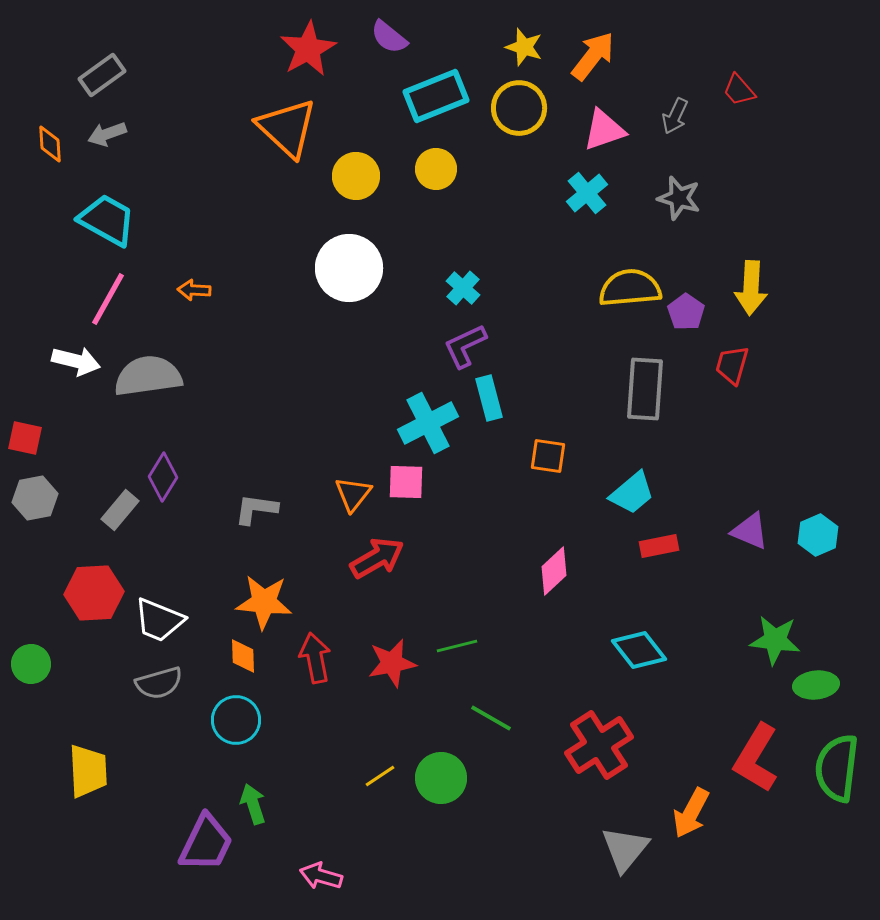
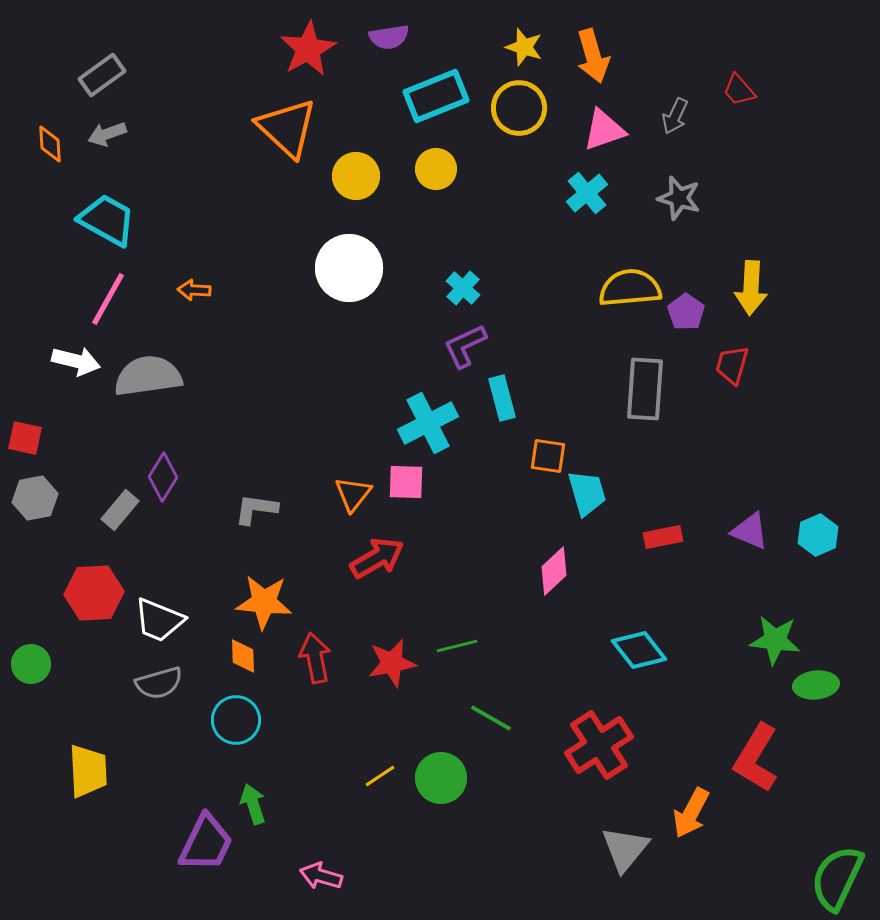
purple semicircle at (389, 37): rotated 48 degrees counterclockwise
orange arrow at (593, 56): rotated 126 degrees clockwise
cyan rectangle at (489, 398): moved 13 px right
cyan trapezoid at (632, 493): moved 45 px left; rotated 66 degrees counterclockwise
red rectangle at (659, 546): moved 4 px right, 9 px up
green semicircle at (837, 768): moved 110 px down; rotated 18 degrees clockwise
